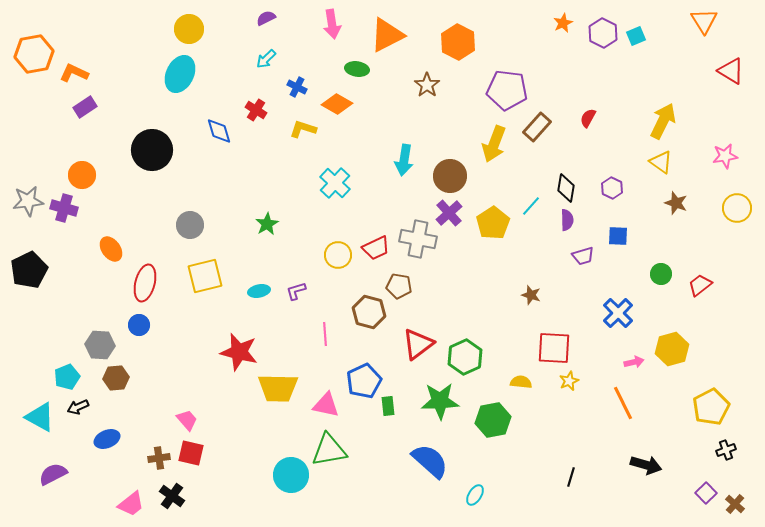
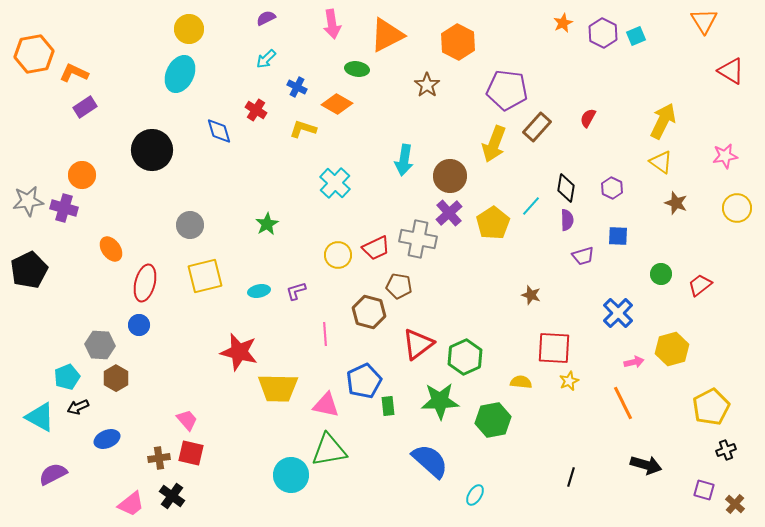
brown hexagon at (116, 378): rotated 25 degrees counterclockwise
purple square at (706, 493): moved 2 px left, 3 px up; rotated 30 degrees counterclockwise
